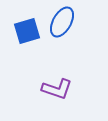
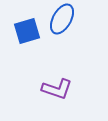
blue ellipse: moved 3 px up
